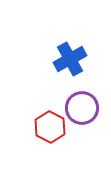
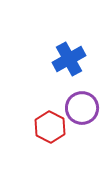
blue cross: moved 1 px left
